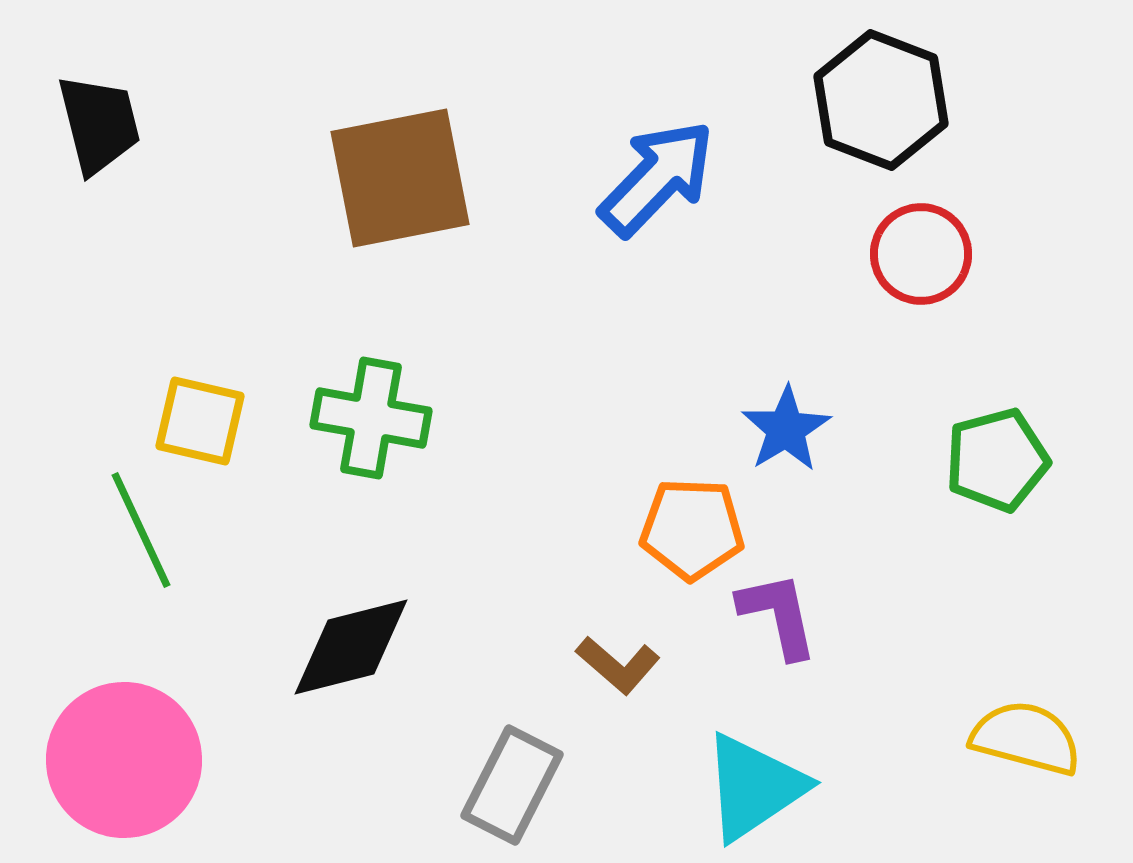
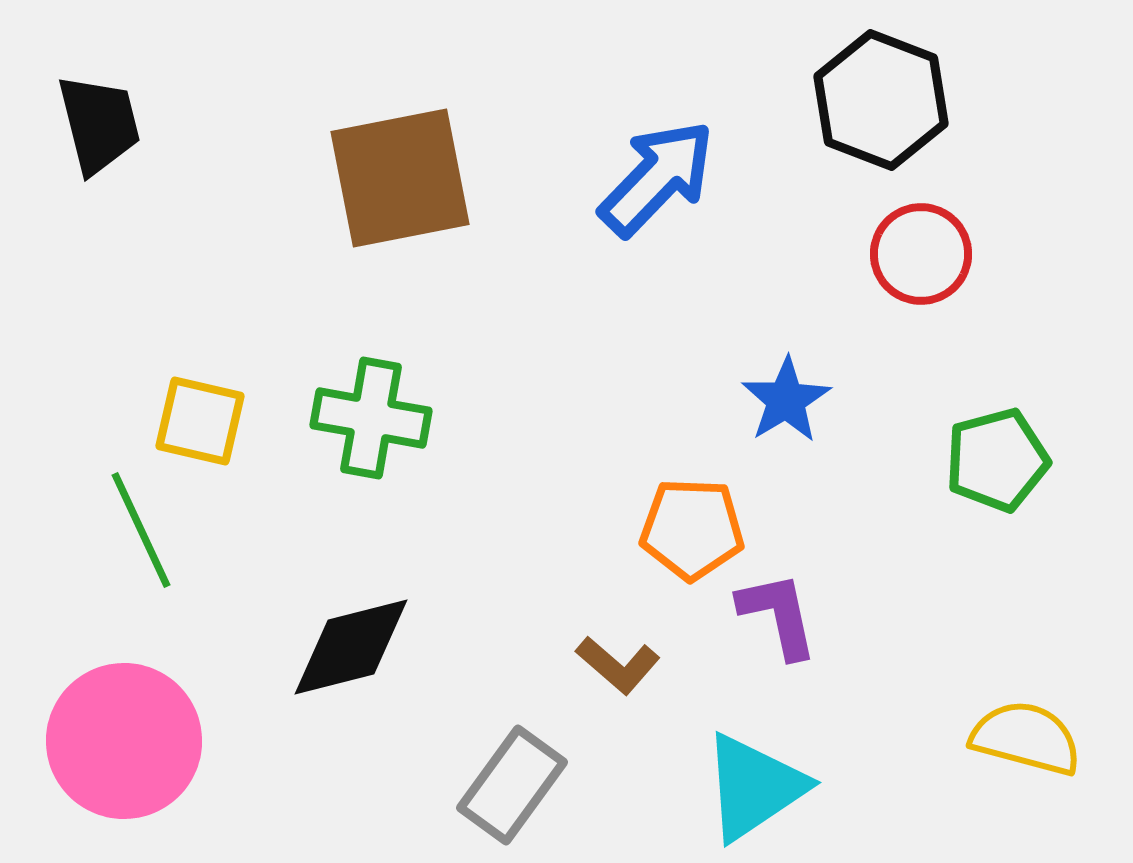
blue star: moved 29 px up
pink circle: moved 19 px up
gray rectangle: rotated 9 degrees clockwise
